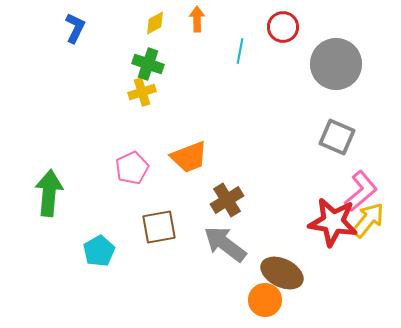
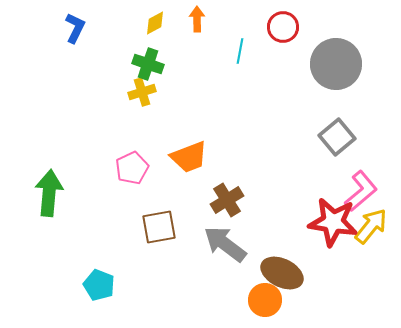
gray square: rotated 27 degrees clockwise
yellow arrow: moved 3 px right, 6 px down
cyan pentagon: moved 34 px down; rotated 20 degrees counterclockwise
